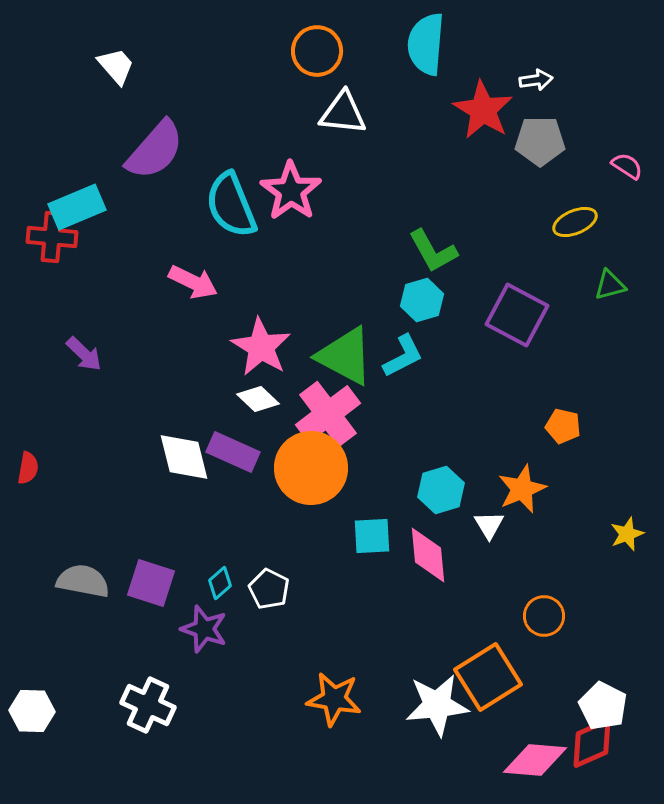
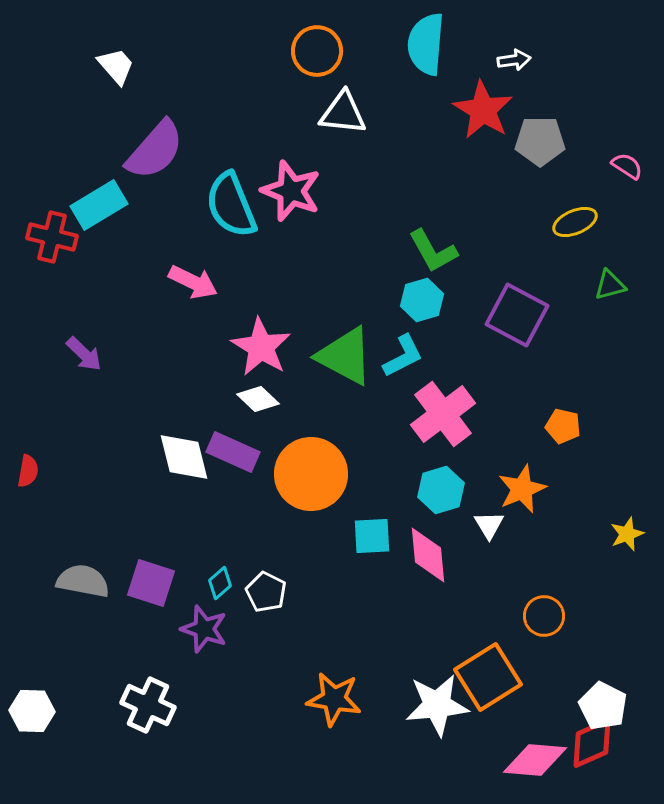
white arrow at (536, 80): moved 22 px left, 20 px up
pink star at (291, 191): rotated 14 degrees counterclockwise
cyan rectangle at (77, 207): moved 22 px right, 2 px up; rotated 8 degrees counterclockwise
red cross at (52, 237): rotated 9 degrees clockwise
pink cross at (328, 414): moved 115 px right
red semicircle at (28, 468): moved 3 px down
orange circle at (311, 468): moved 6 px down
white pentagon at (269, 589): moved 3 px left, 3 px down
